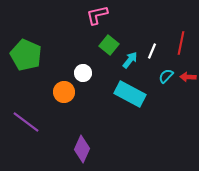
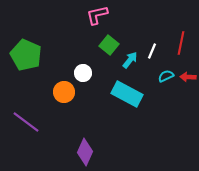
cyan semicircle: rotated 21 degrees clockwise
cyan rectangle: moved 3 px left
purple diamond: moved 3 px right, 3 px down
